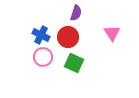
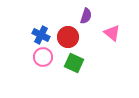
purple semicircle: moved 10 px right, 3 px down
pink triangle: rotated 18 degrees counterclockwise
